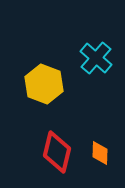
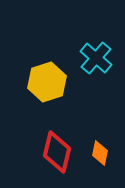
yellow hexagon: moved 3 px right, 2 px up; rotated 21 degrees clockwise
orange diamond: rotated 10 degrees clockwise
